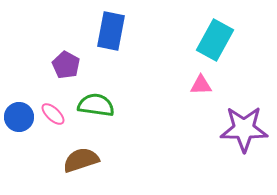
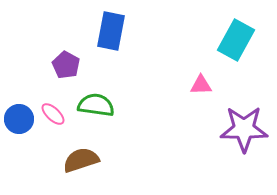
cyan rectangle: moved 21 px right
blue circle: moved 2 px down
